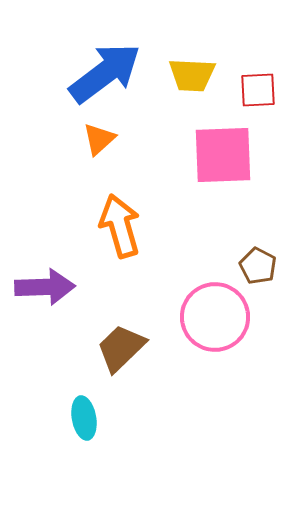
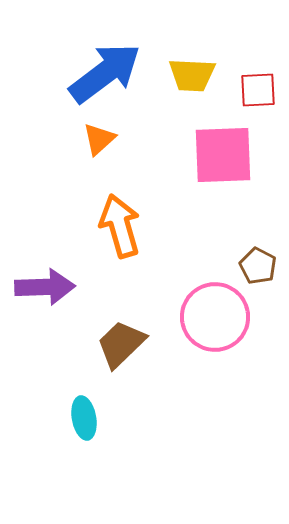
brown trapezoid: moved 4 px up
